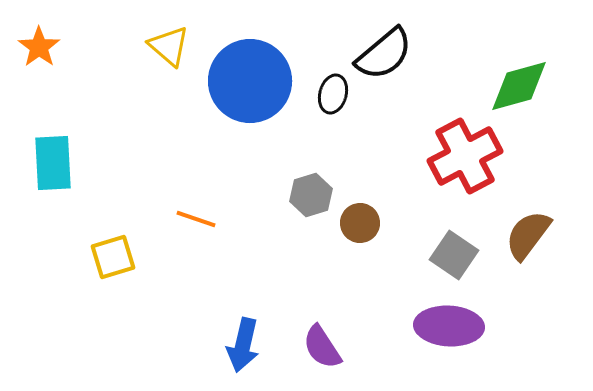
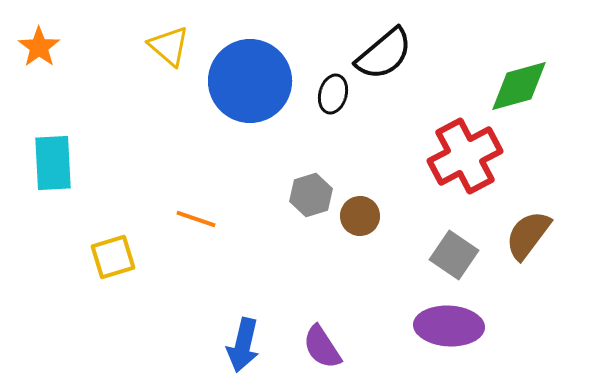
brown circle: moved 7 px up
